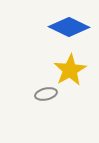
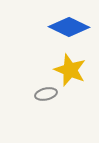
yellow star: rotated 20 degrees counterclockwise
